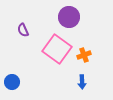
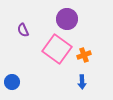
purple circle: moved 2 px left, 2 px down
